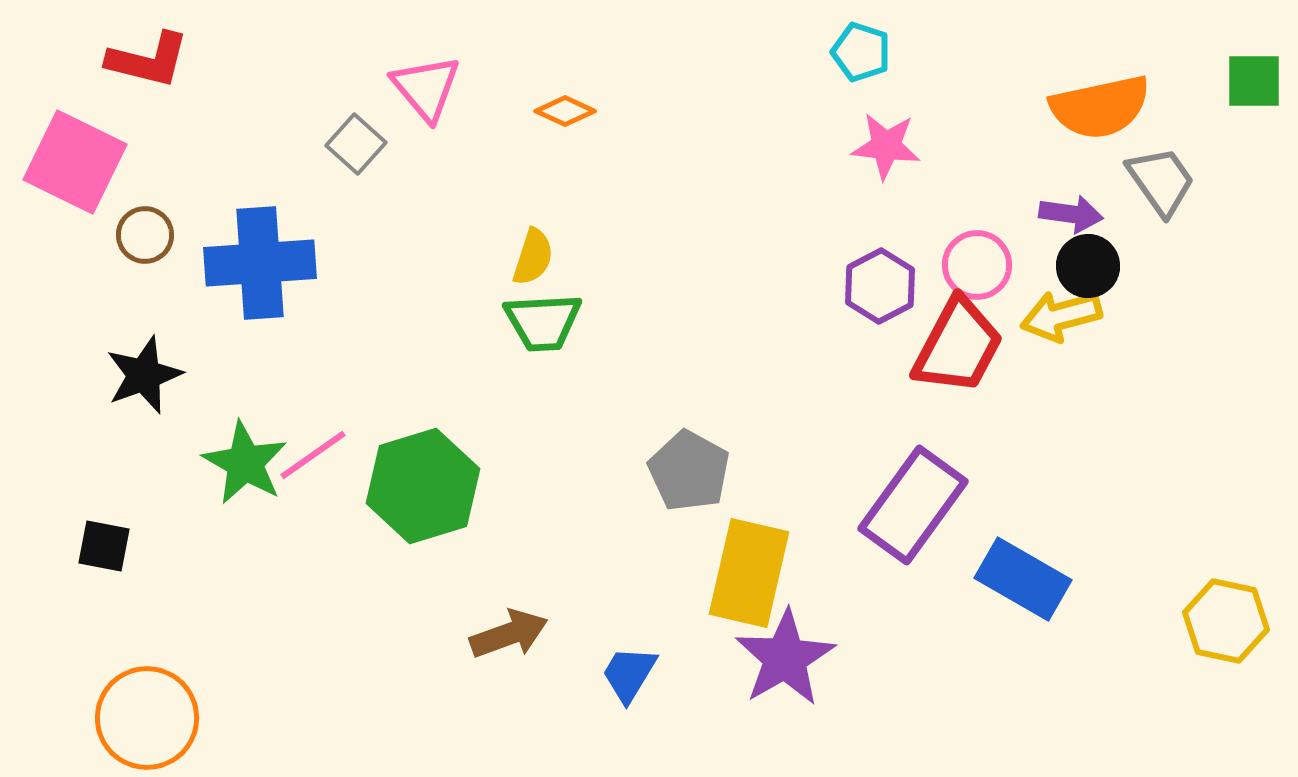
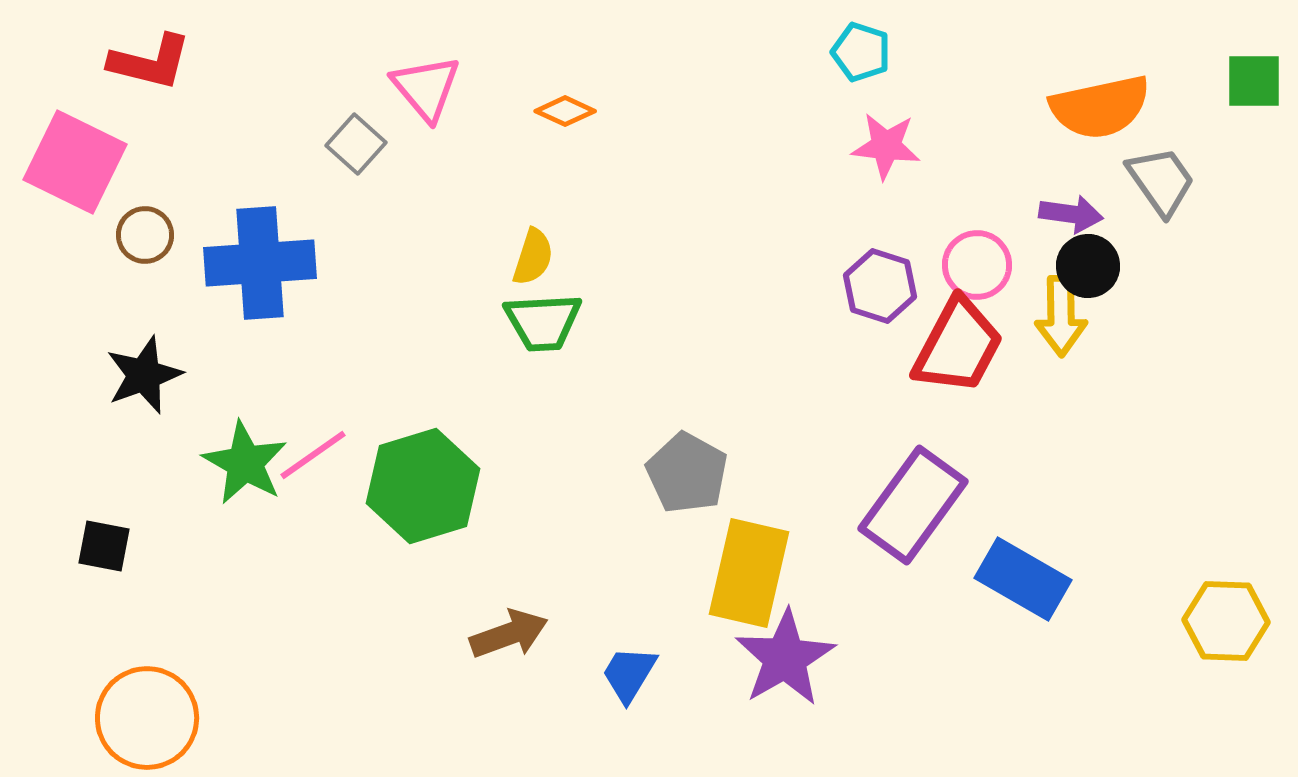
red L-shape: moved 2 px right, 2 px down
purple hexagon: rotated 14 degrees counterclockwise
yellow arrow: rotated 76 degrees counterclockwise
gray pentagon: moved 2 px left, 2 px down
yellow hexagon: rotated 10 degrees counterclockwise
